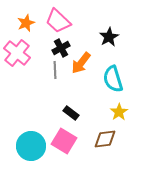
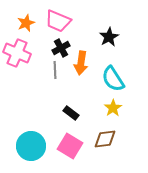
pink trapezoid: rotated 20 degrees counterclockwise
pink cross: rotated 16 degrees counterclockwise
orange arrow: rotated 30 degrees counterclockwise
cyan semicircle: rotated 16 degrees counterclockwise
yellow star: moved 6 px left, 4 px up
pink square: moved 6 px right, 5 px down
